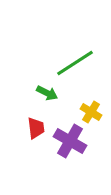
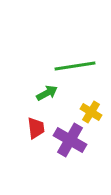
green line: moved 3 px down; rotated 24 degrees clockwise
green arrow: rotated 55 degrees counterclockwise
purple cross: moved 1 px up
